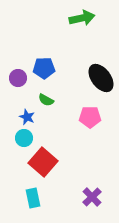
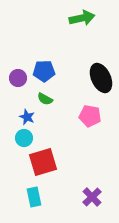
blue pentagon: moved 3 px down
black ellipse: rotated 12 degrees clockwise
green semicircle: moved 1 px left, 1 px up
pink pentagon: moved 1 px up; rotated 10 degrees clockwise
red square: rotated 32 degrees clockwise
cyan rectangle: moved 1 px right, 1 px up
